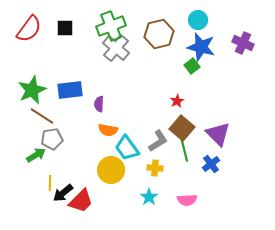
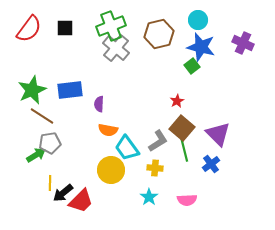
gray pentagon: moved 2 px left, 4 px down
